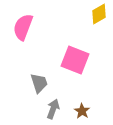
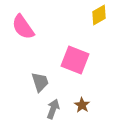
yellow diamond: moved 1 px down
pink semicircle: rotated 56 degrees counterclockwise
gray trapezoid: moved 1 px right, 1 px up
brown star: moved 6 px up
